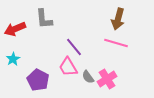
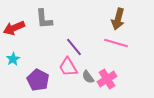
red arrow: moved 1 px left, 1 px up
